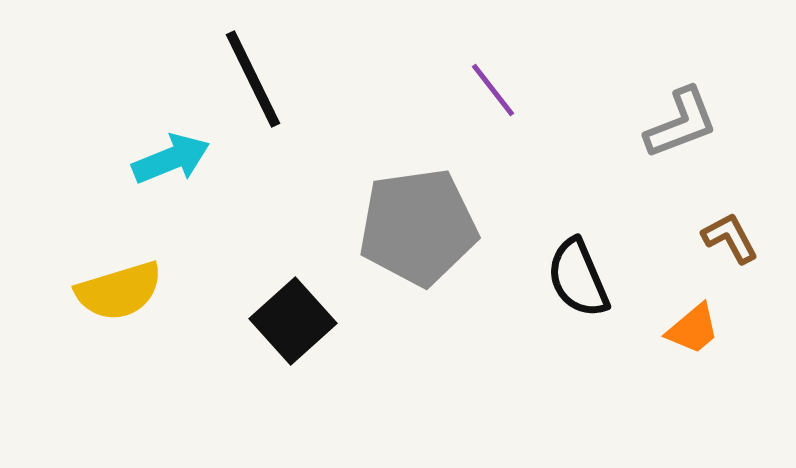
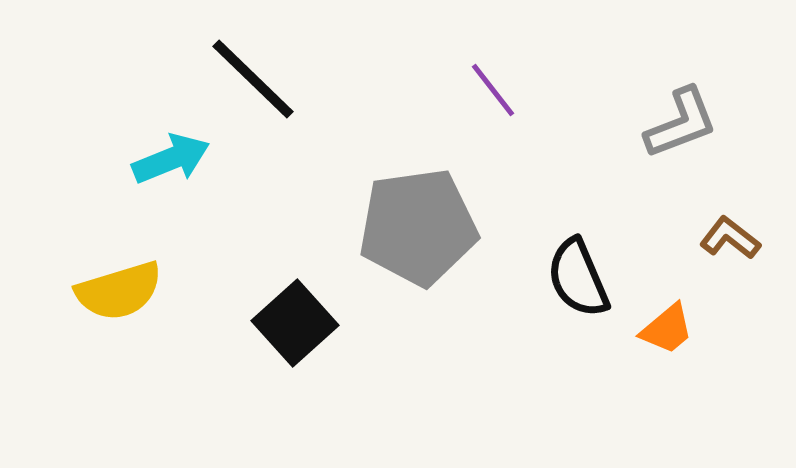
black line: rotated 20 degrees counterclockwise
brown L-shape: rotated 24 degrees counterclockwise
black square: moved 2 px right, 2 px down
orange trapezoid: moved 26 px left
